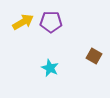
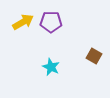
cyan star: moved 1 px right, 1 px up
